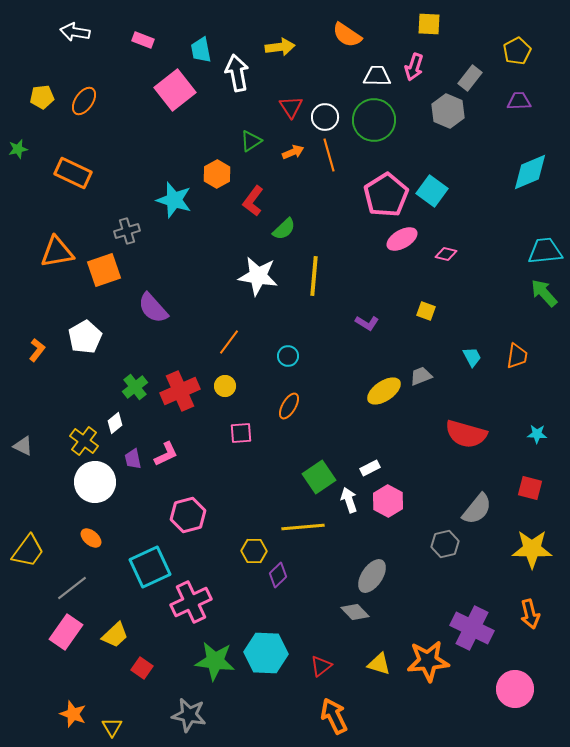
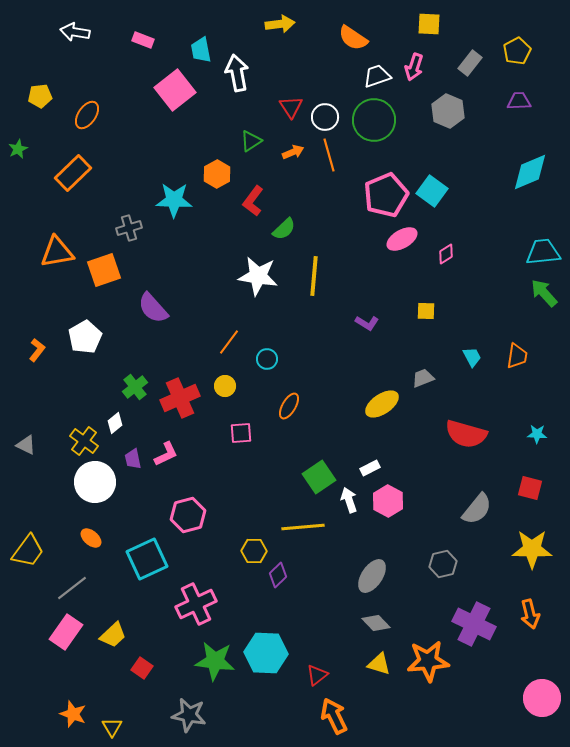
orange semicircle at (347, 35): moved 6 px right, 3 px down
yellow arrow at (280, 47): moved 23 px up
white trapezoid at (377, 76): rotated 20 degrees counterclockwise
gray rectangle at (470, 78): moved 15 px up
yellow pentagon at (42, 97): moved 2 px left, 1 px up
orange ellipse at (84, 101): moved 3 px right, 14 px down
green star at (18, 149): rotated 12 degrees counterclockwise
orange rectangle at (73, 173): rotated 69 degrees counterclockwise
pink pentagon at (386, 195): rotated 9 degrees clockwise
cyan star at (174, 200): rotated 15 degrees counterclockwise
gray cross at (127, 231): moved 2 px right, 3 px up
cyan trapezoid at (545, 251): moved 2 px left, 1 px down
pink diamond at (446, 254): rotated 45 degrees counterclockwise
yellow square at (426, 311): rotated 18 degrees counterclockwise
cyan circle at (288, 356): moved 21 px left, 3 px down
gray trapezoid at (421, 376): moved 2 px right, 2 px down
red cross at (180, 391): moved 7 px down
yellow ellipse at (384, 391): moved 2 px left, 13 px down
gray triangle at (23, 446): moved 3 px right, 1 px up
gray hexagon at (445, 544): moved 2 px left, 20 px down
cyan square at (150, 567): moved 3 px left, 8 px up
pink cross at (191, 602): moved 5 px right, 2 px down
gray diamond at (355, 612): moved 21 px right, 11 px down
purple cross at (472, 628): moved 2 px right, 4 px up
yellow trapezoid at (115, 635): moved 2 px left
red triangle at (321, 666): moved 4 px left, 9 px down
pink circle at (515, 689): moved 27 px right, 9 px down
